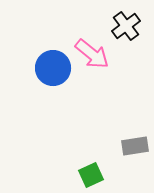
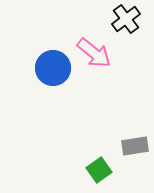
black cross: moved 7 px up
pink arrow: moved 2 px right, 1 px up
green square: moved 8 px right, 5 px up; rotated 10 degrees counterclockwise
